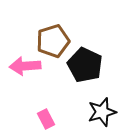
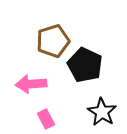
pink arrow: moved 6 px right, 18 px down
black star: rotated 24 degrees counterclockwise
